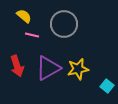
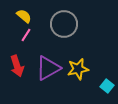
pink line: moved 6 px left; rotated 72 degrees counterclockwise
